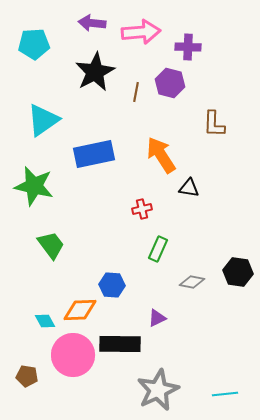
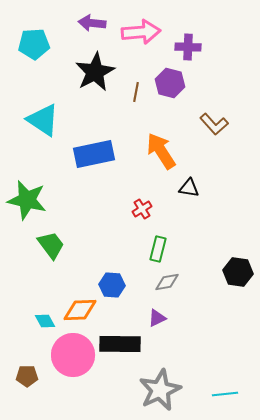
cyan triangle: rotated 51 degrees counterclockwise
brown L-shape: rotated 44 degrees counterclockwise
orange arrow: moved 4 px up
green star: moved 7 px left, 14 px down
red cross: rotated 18 degrees counterclockwise
green rectangle: rotated 10 degrees counterclockwise
gray diamond: moved 25 px left; rotated 20 degrees counterclockwise
brown pentagon: rotated 10 degrees counterclockwise
gray star: moved 2 px right
